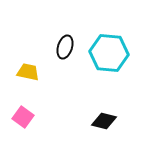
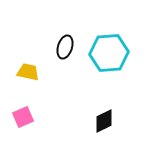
cyan hexagon: rotated 9 degrees counterclockwise
pink square: rotated 30 degrees clockwise
black diamond: rotated 40 degrees counterclockwise
